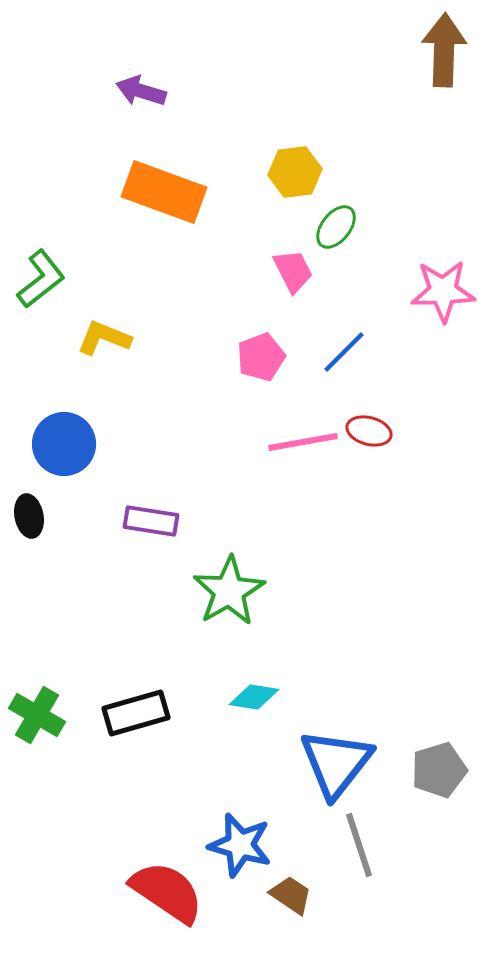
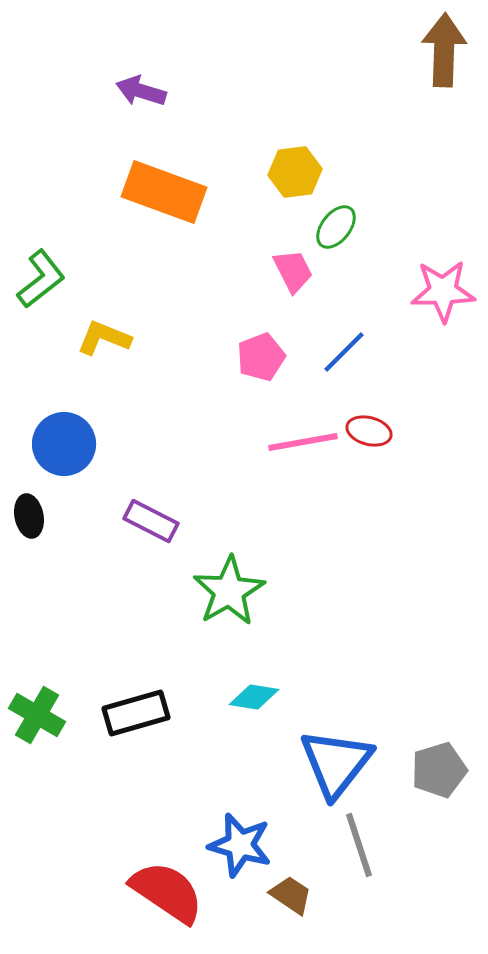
purple rectangle: rotated 18 degrees clockwise
